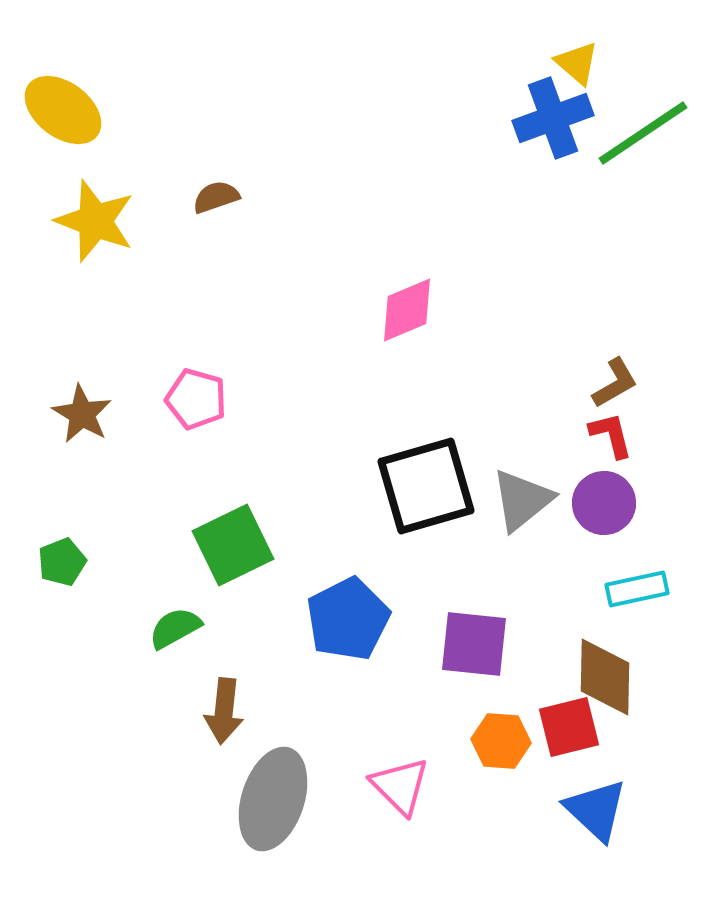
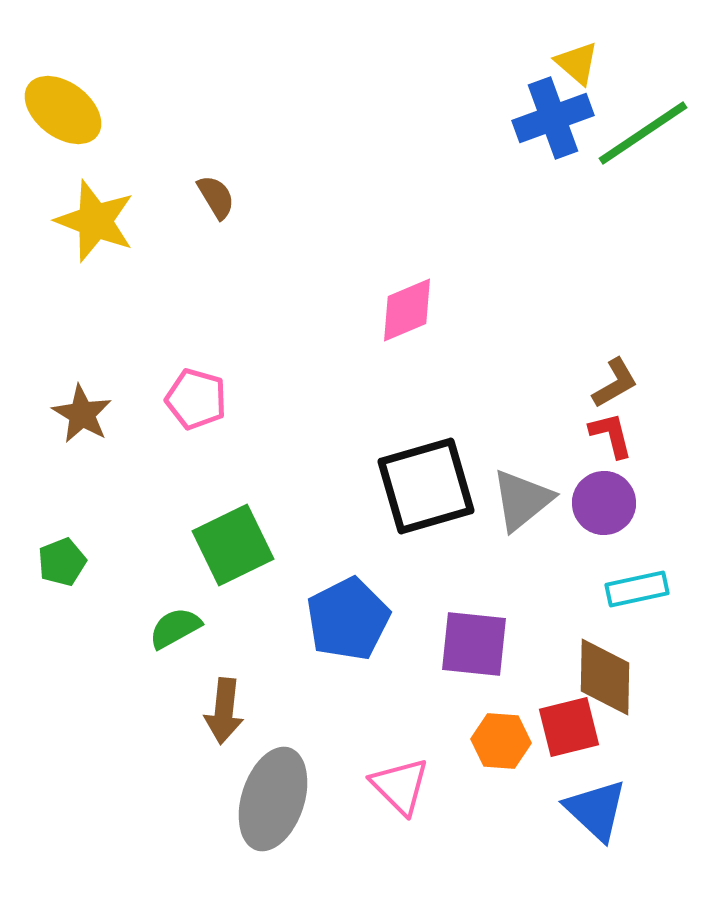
brown semicircle: rotated 78 degrees clockwise
